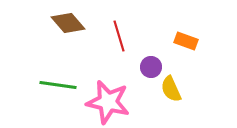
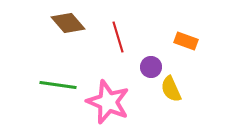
red line: moved 1 px left, 1 px down
pink star: rotated 9 degrees clockwise
